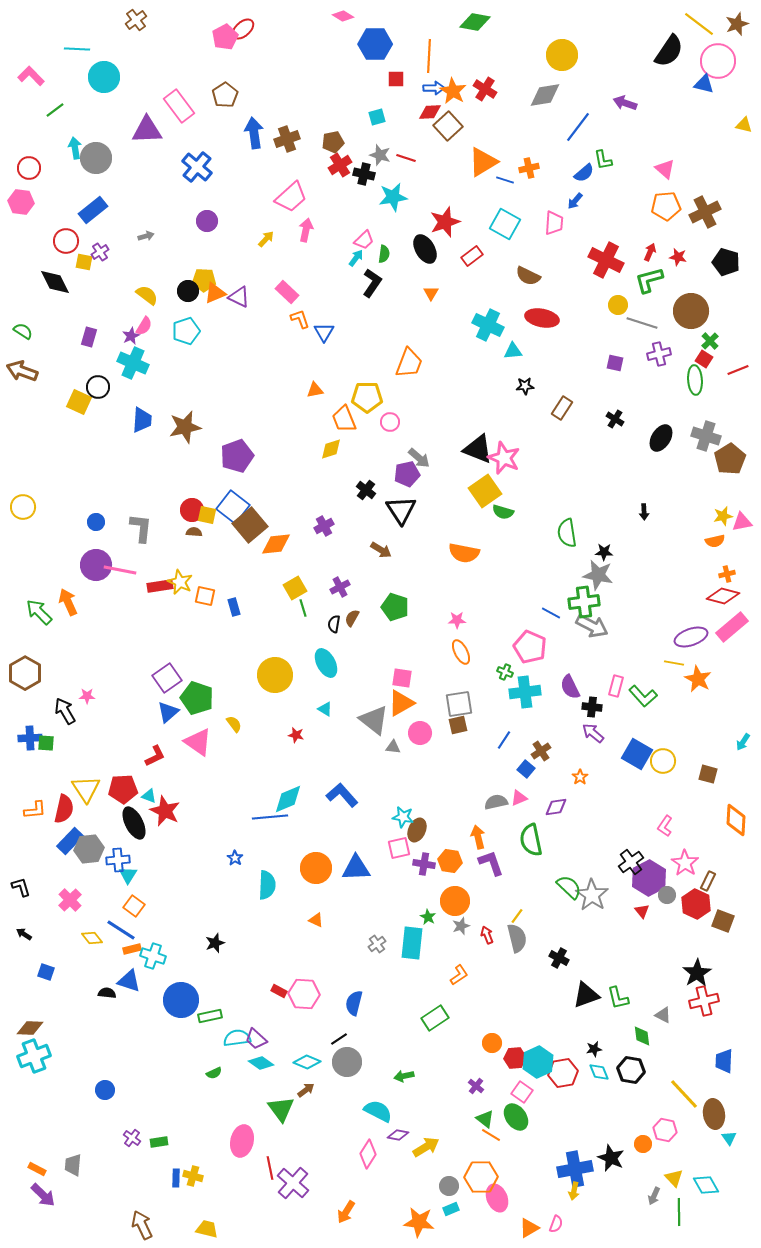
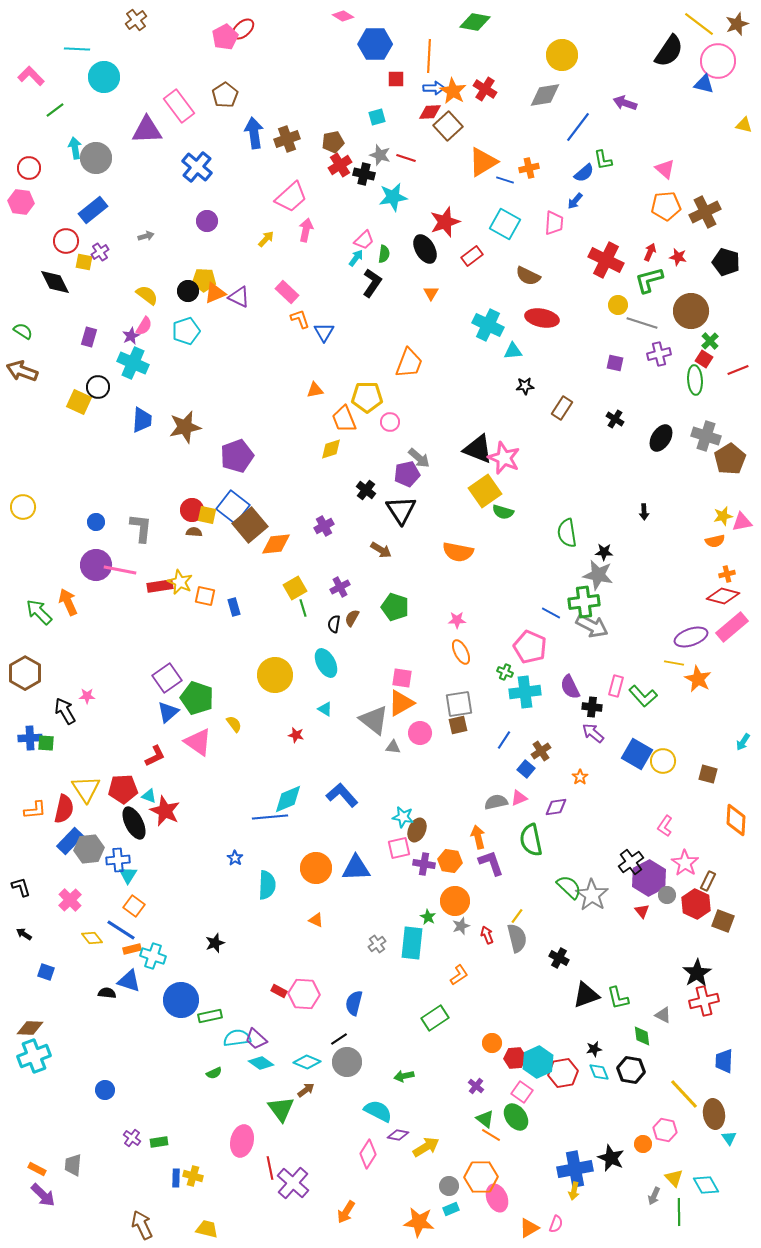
orange semicircle at (464, 553): moved 6 px left, 1 px up
